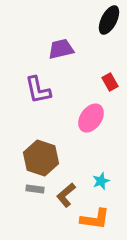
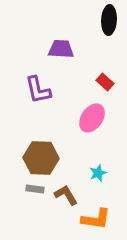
black ellipse: rotated 24 degrees counterclockwise
purple trapezoid: rotated 16 degrees clockwise
red rectangle: moved 5 px left; rotated 18 degrees counterclockwise
pink ellipse: moved 1 px right
brown hexagon: rotated 16 degrees counterclockwise
cyan star: moved 3 px left, 8 px up
brown L-shape: rotated 100 degrees clockwise
orange L-shape: moved 1 px right
